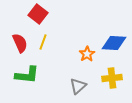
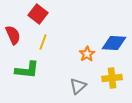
red semicircle: moved 7 px left, 8 px up
green L-shape: moved 5 px up
